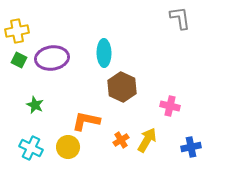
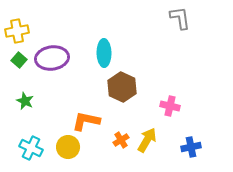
green square: rotated 14 degrees clockwise
green star: moved 10 px left, 4 px up
